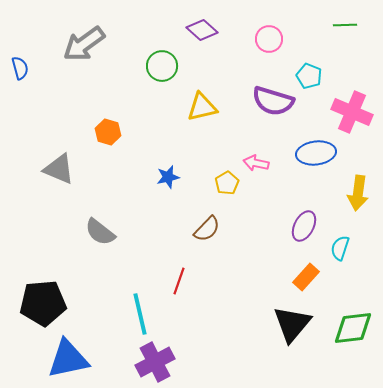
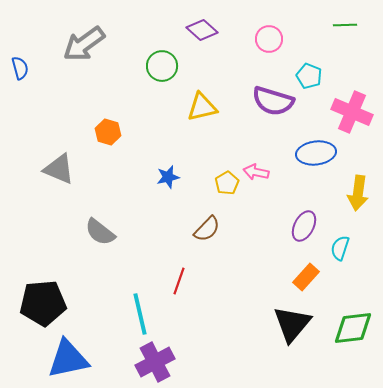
pink arrow: moved 9 px down
